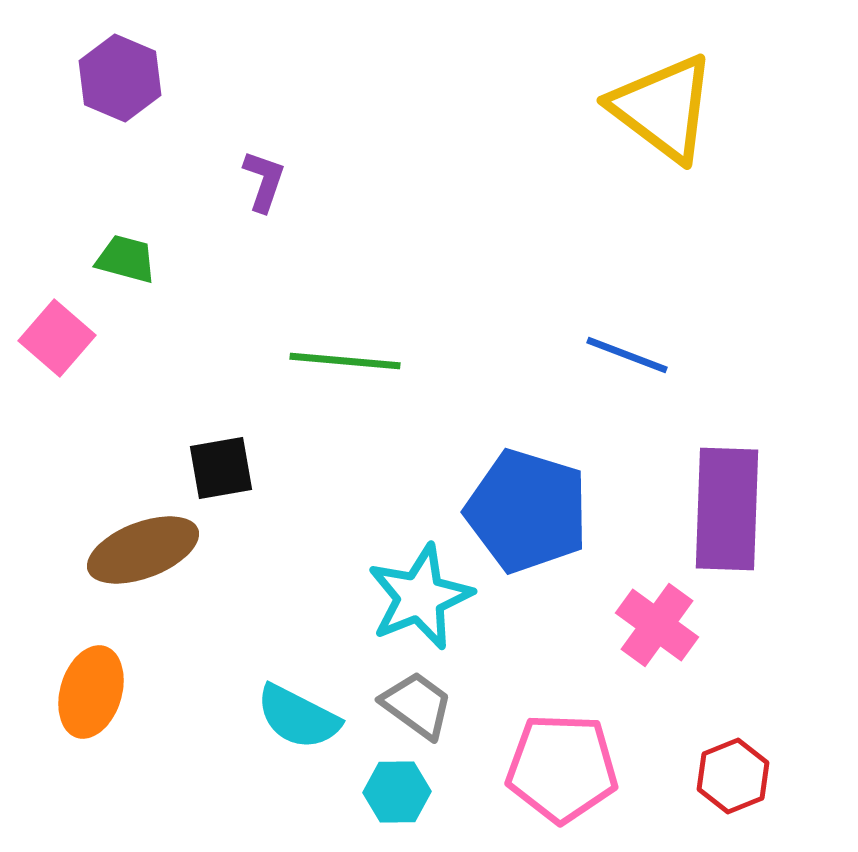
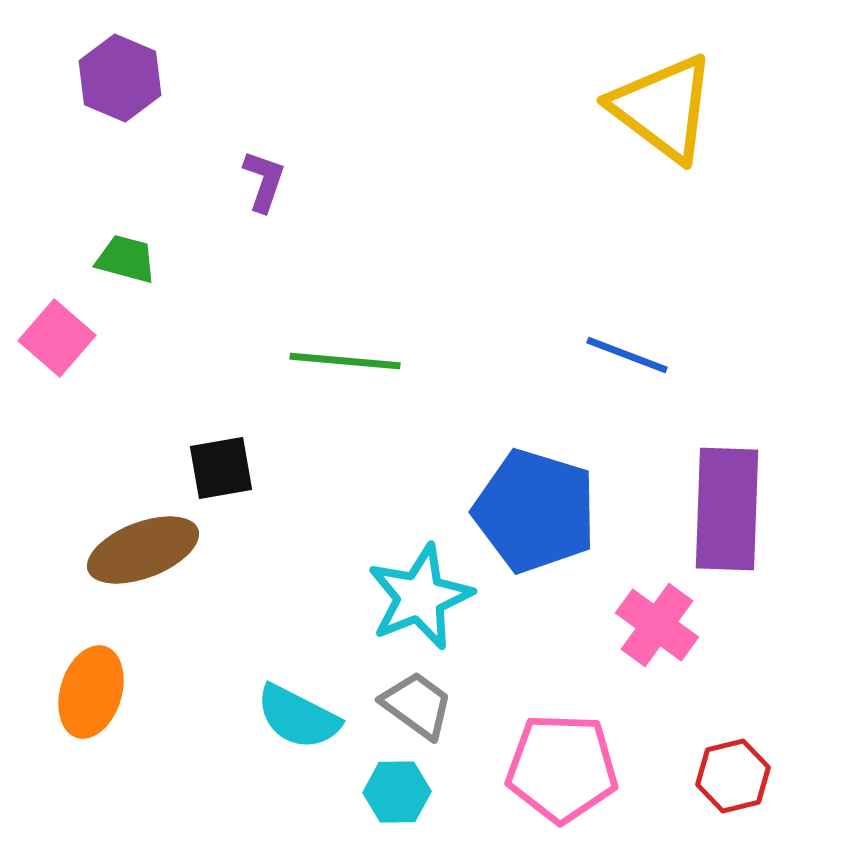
blue pentagon: moved 8 px right
red hexagon: rotated 8 degrees clockwise
